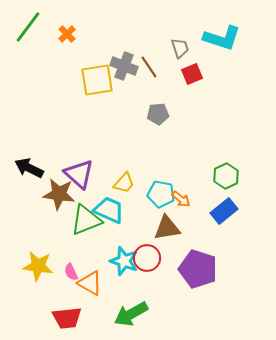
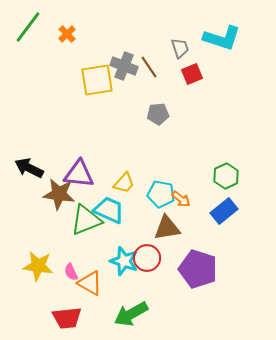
purple triangle: rotated 36 degrees counterclockwise
